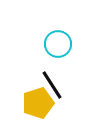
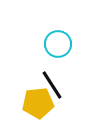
yellow pentagon: rotated 12 degrees clockwise
